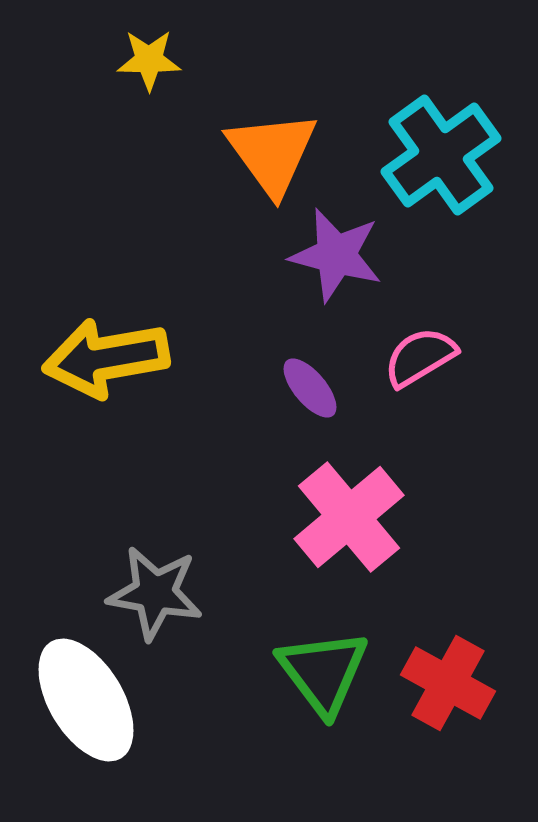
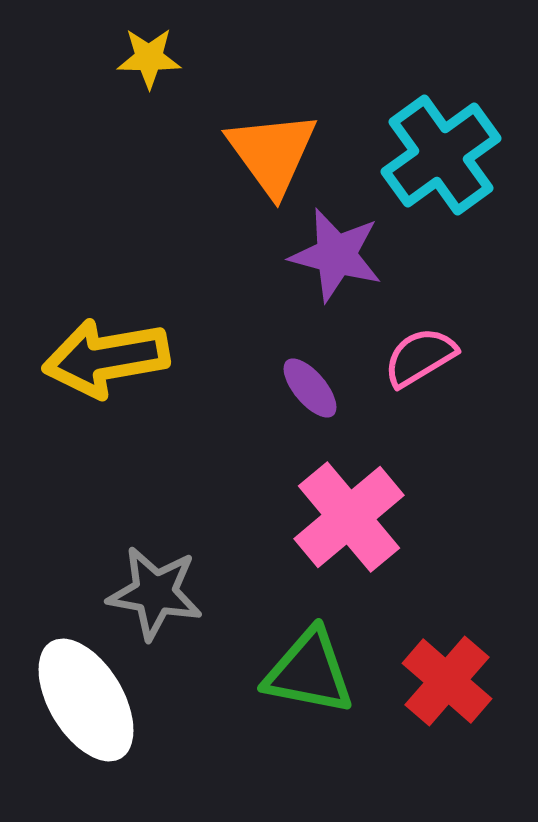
yellow star: moved 2 px up
green triangle: moved 14 px left; rotated 42 degrees counterclockwise
red cross: moved 1 px left, 2 px up; rotated 12 degrees clockwise
